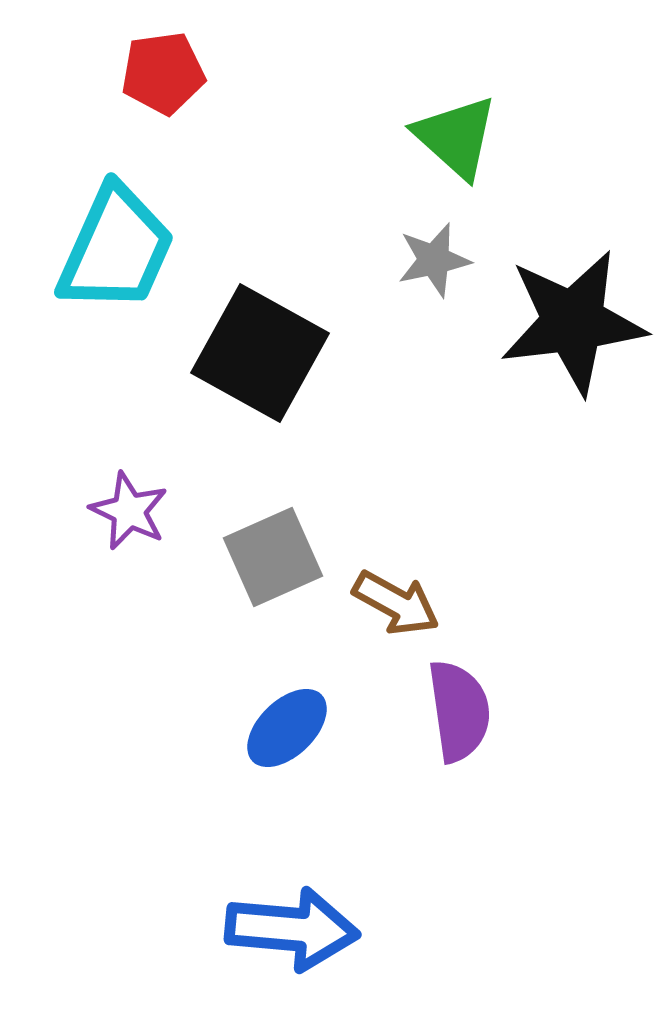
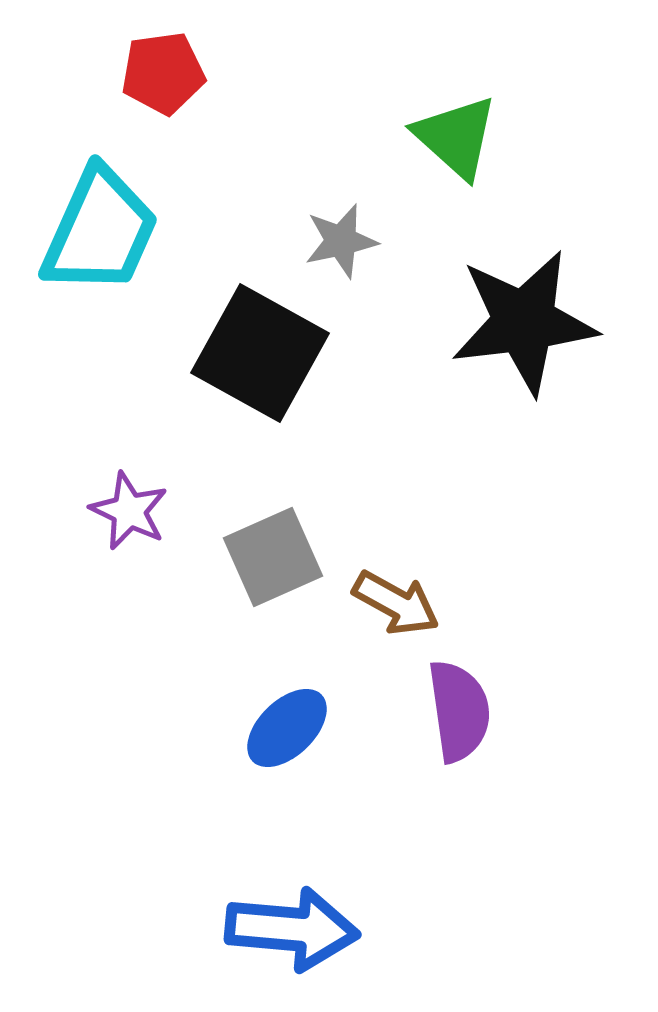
cyan trapezoid: moved 16 px left, 18 px up
gray star: moved 93 px left, 19 px up
black star: moved 49 px left
